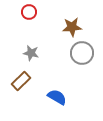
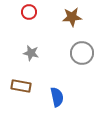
brown star: moved 10 px up
brown rectangle: moved 5 px down; rotated 54 degrees clockwise
blue semicircle: rotated 48 degrees clockwise
